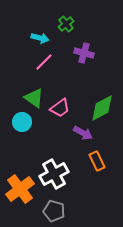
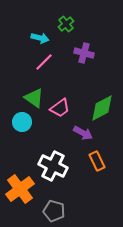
white cross: moved 1 px left, 8 px up; rotated 36 degrees counterclockwise
